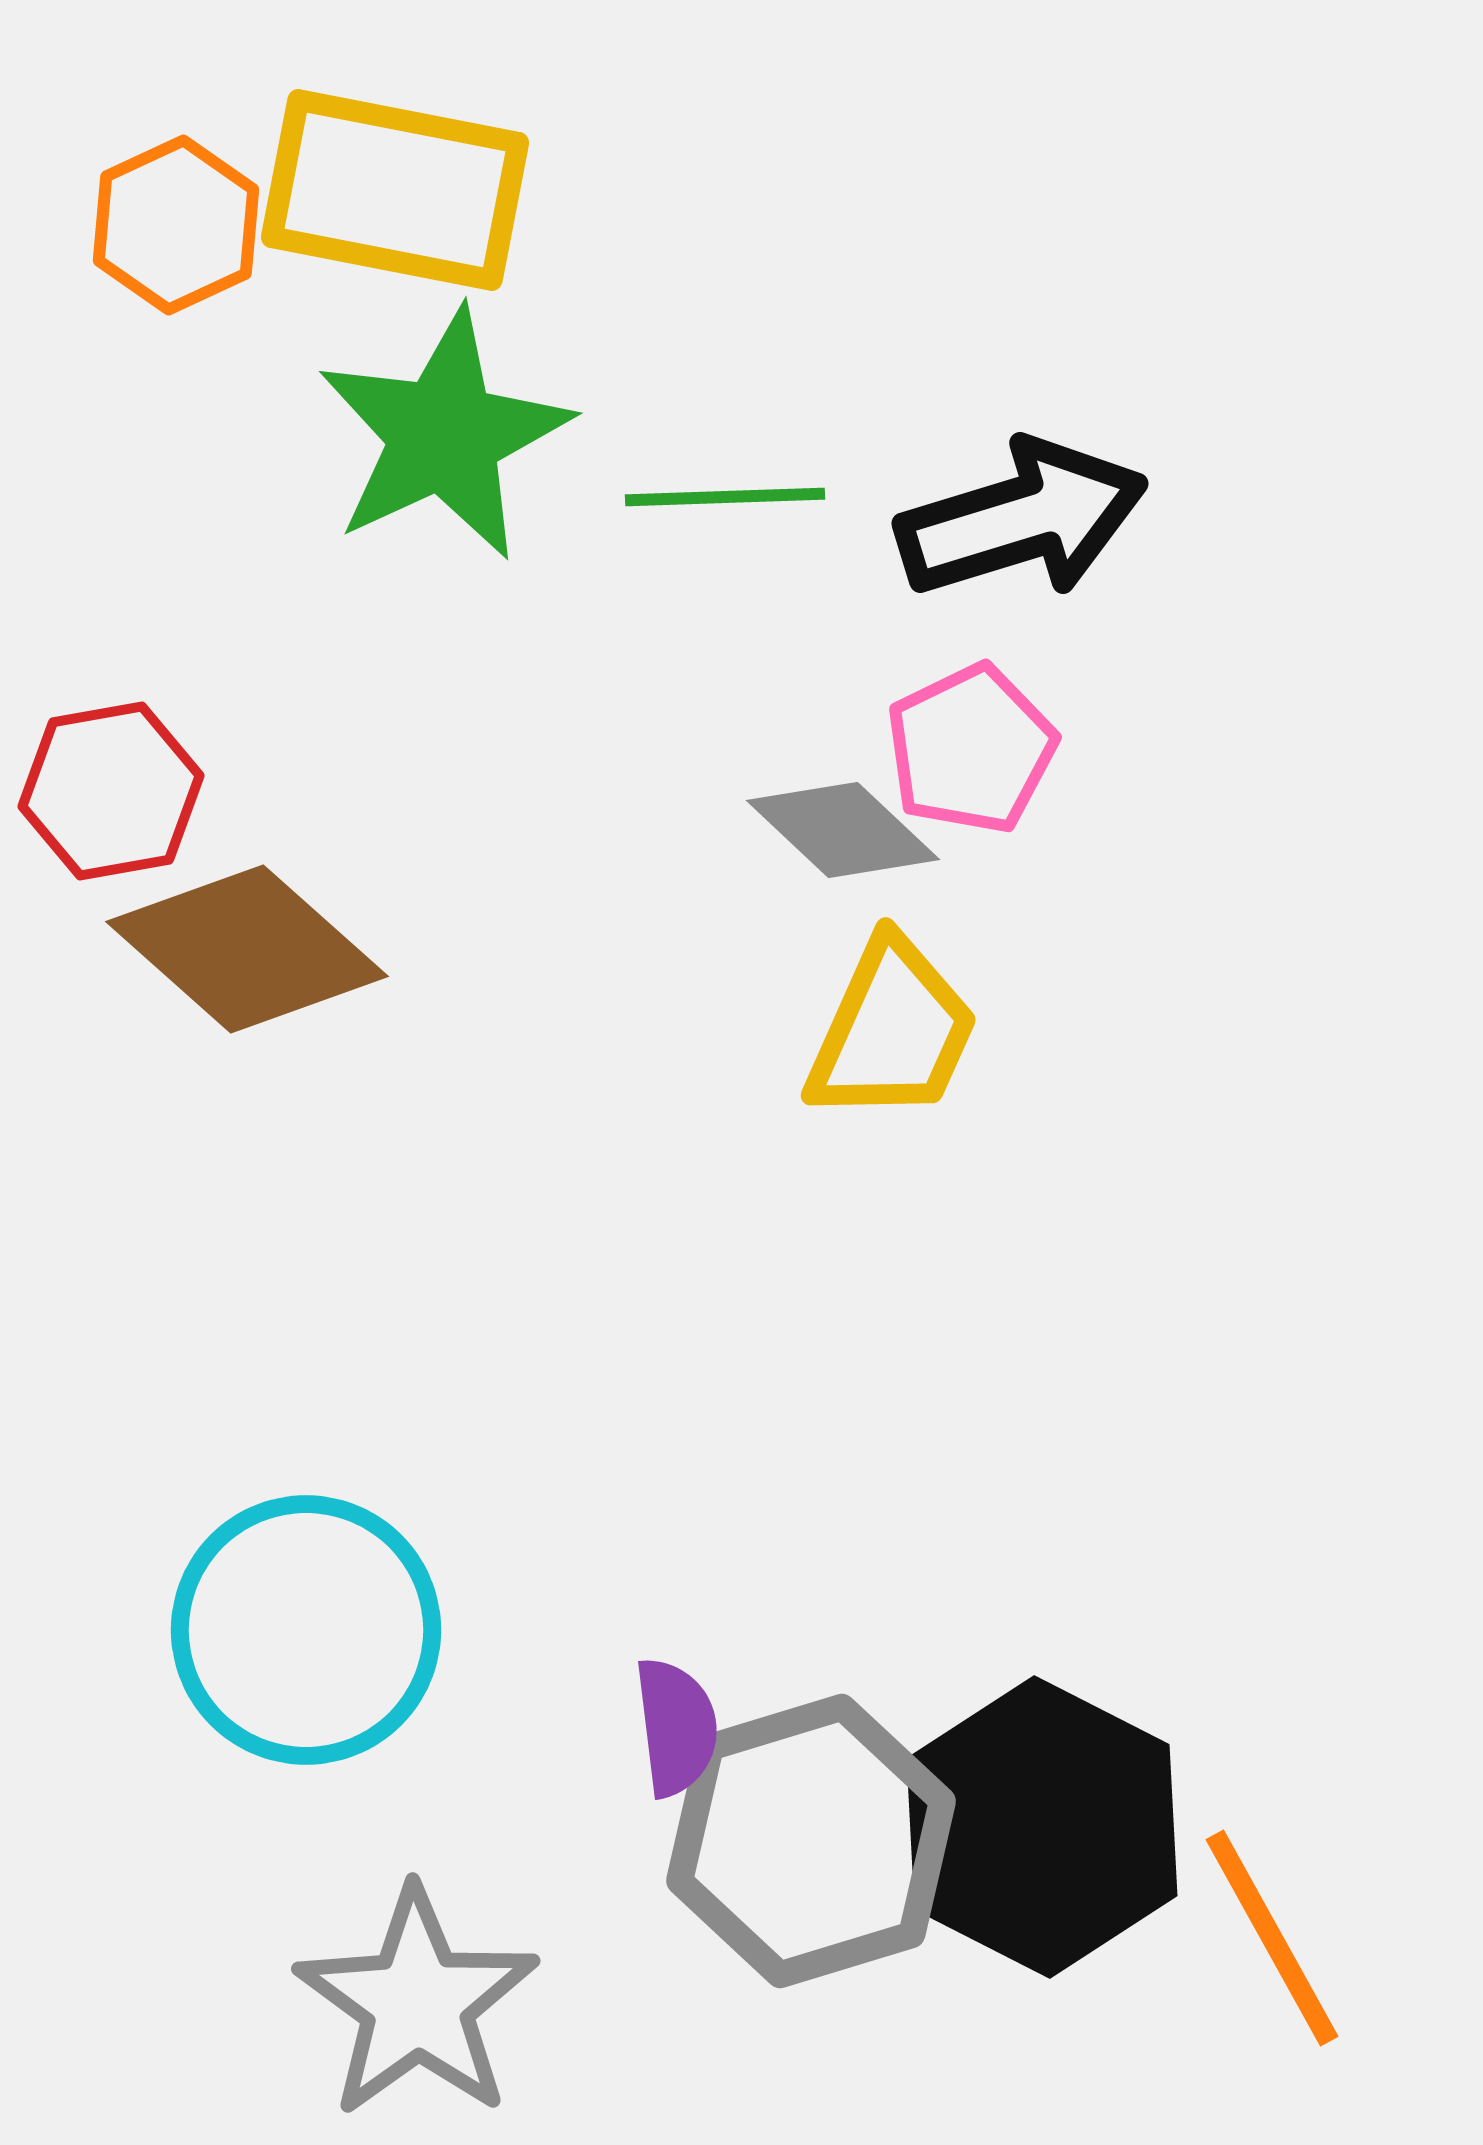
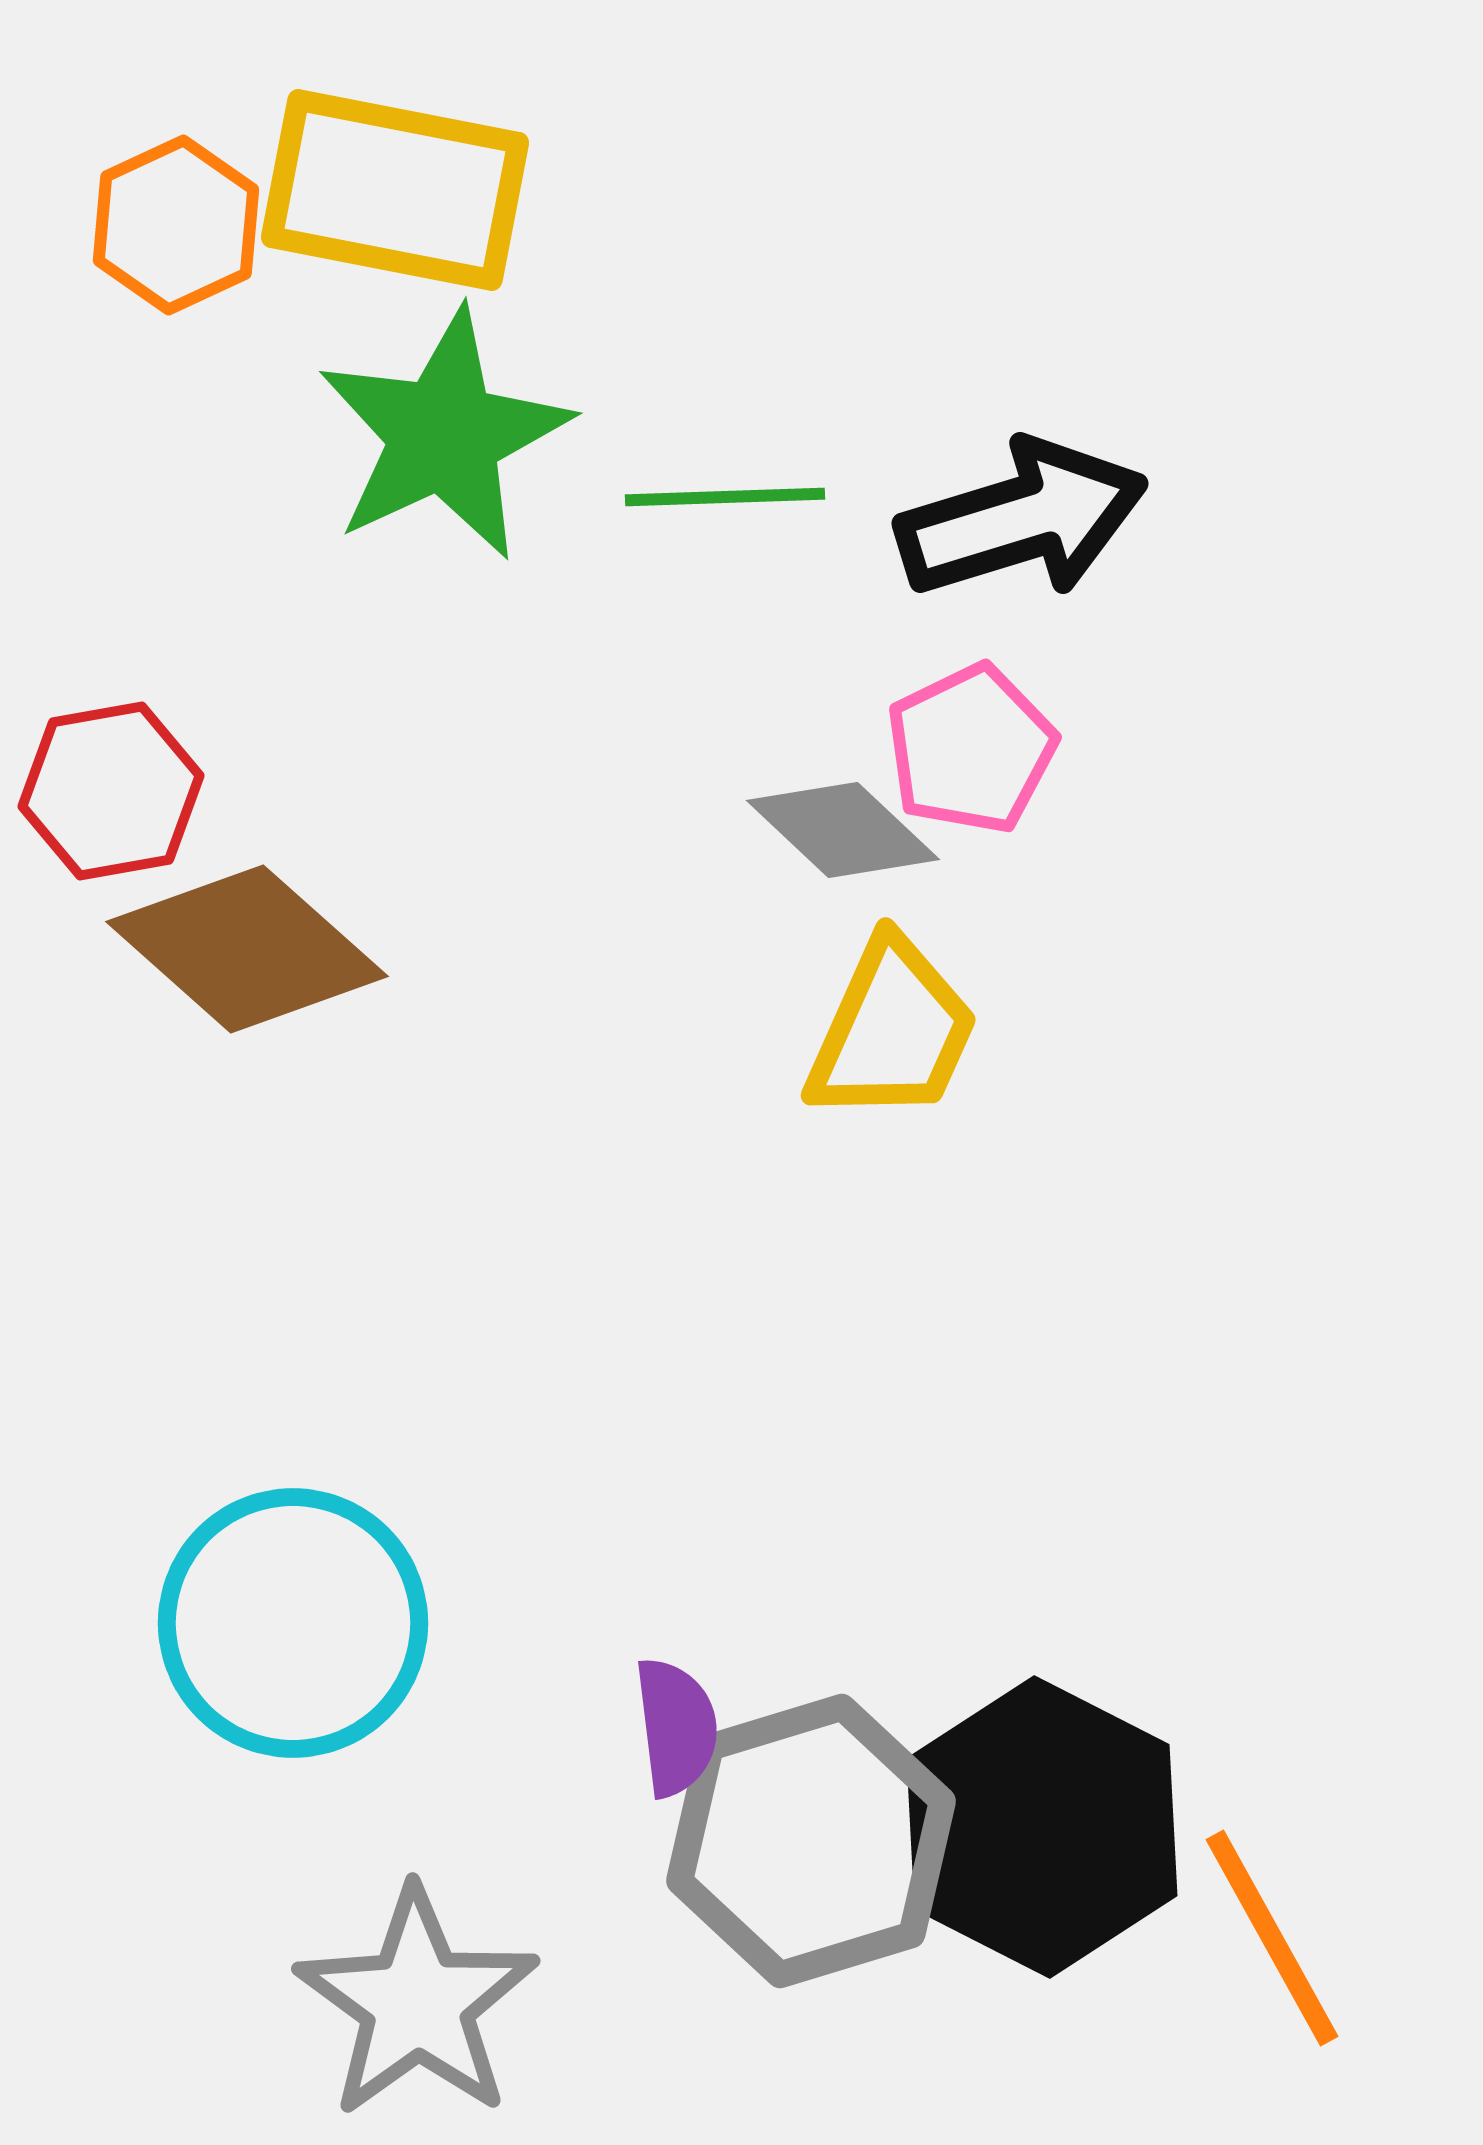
cyan circle: moved 13 px left, 7 px up
